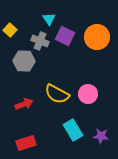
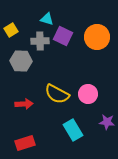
cyan triangle: moved 2 px left; rotated 40 degrees counterclockwise
yellow square: moved 1 px right; rotated 16 degrees clockwise
purple square: moved 2 px left
gray cross: rotated 24 degrees counterclockwise
gray hexagon: moved 3 px left
red arrow: rotated 18 degrees clockwise
purple star: moved 6 px right, 14 px up
red rectangle: moved 1 px left
